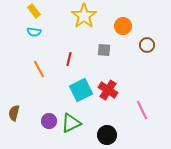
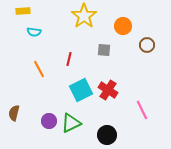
yellow rectangle: moved 11 px left; rotated 56 degrees counterclockwise
